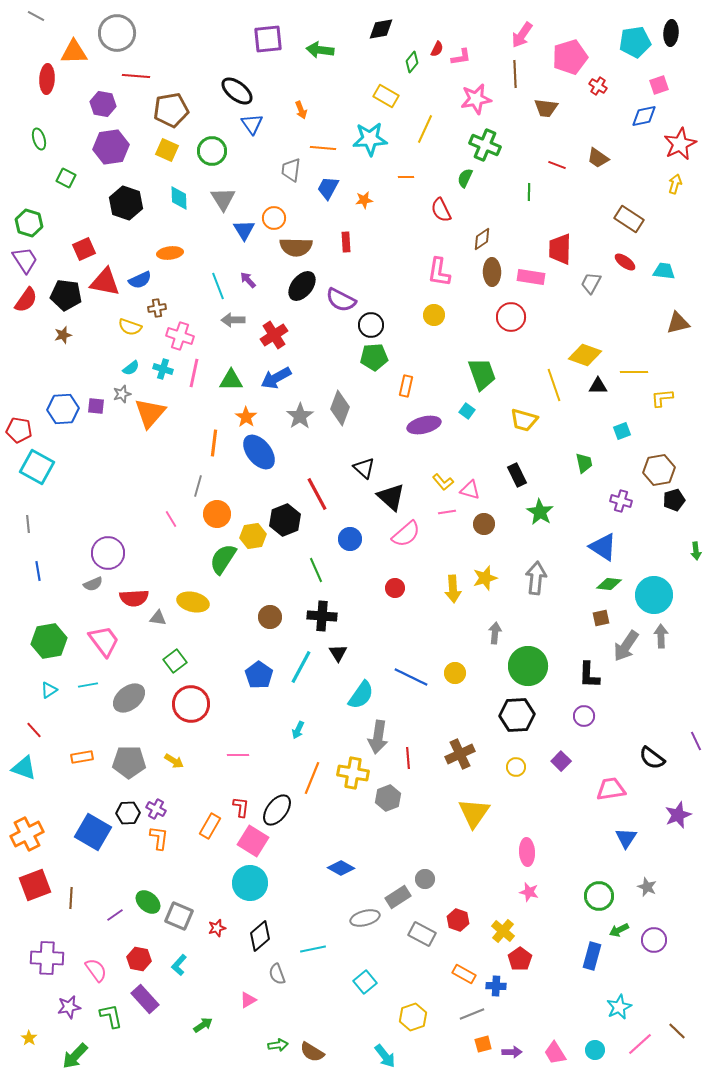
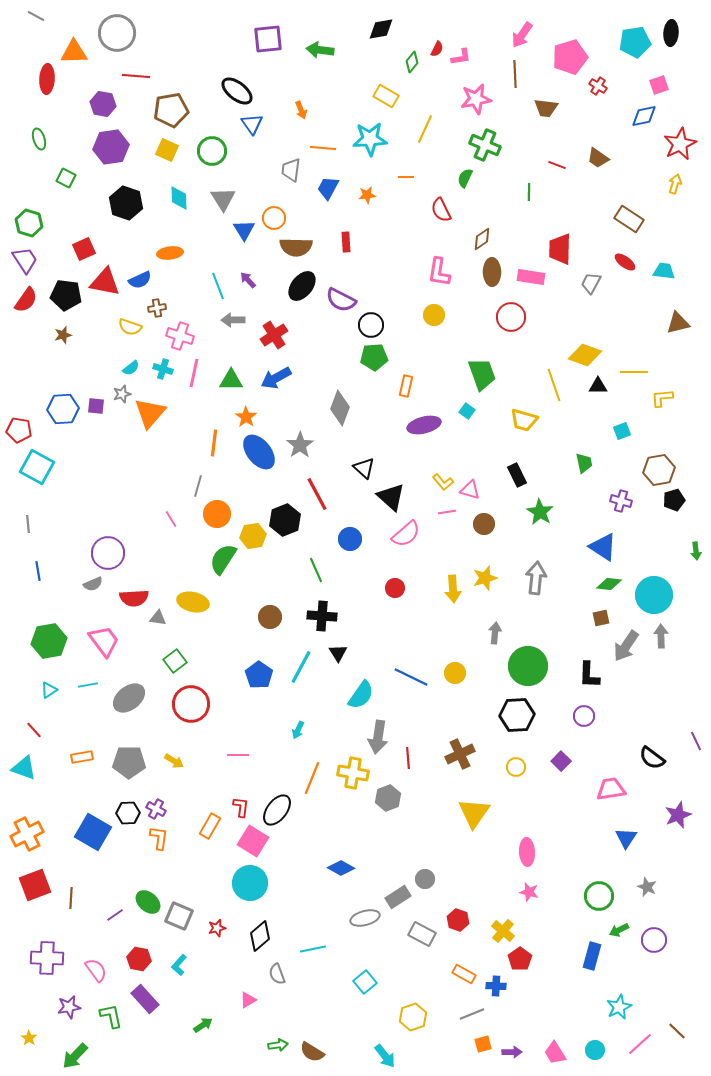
orange star at (364, 200): moved 3 px right, 5 px up
gray star at (300, 416): moved 29 px down
